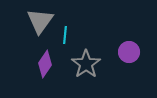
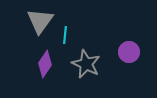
gray star: rotated 12 degrees counterclockwise
